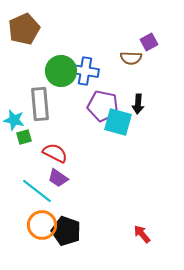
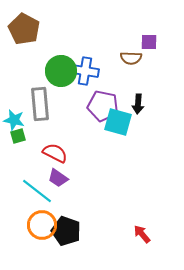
brown pentagon: rotated 20 degrees counterclockwise
purple square: rotated 30 degrees clockwise
green square: moved 6 px left, 1 px up
